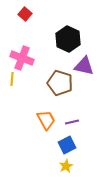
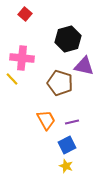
black hexagon: rotated 20 degrees clockwise
pink cross: rotated 15 degrees counterclockwise
yellow line: rotated 48 degrees counterclockwise
yellow star: rotated 24 degrees counterclockwise
